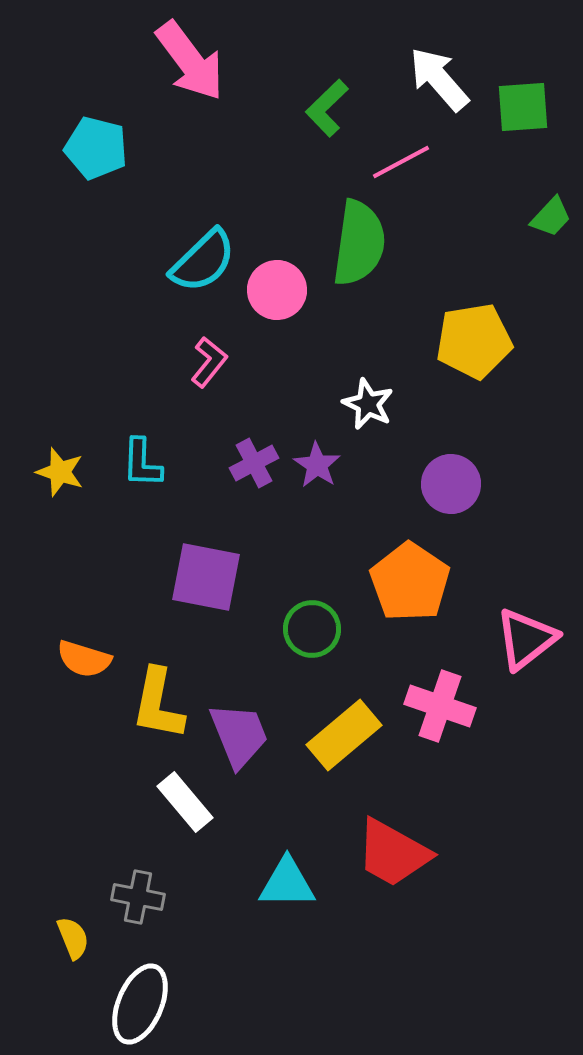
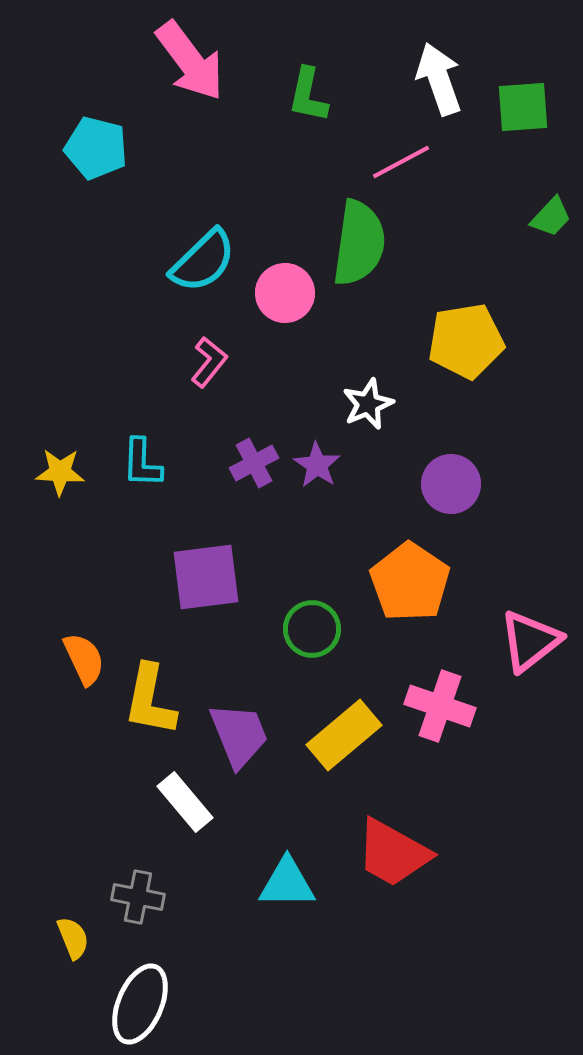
white arrow: rotated 22 degrees clockwise
green L-shape: moved 19 px left, 13 px up; rotated 34 degrees counterclockwise
pink circle: moved 8 px right, 3 px down
yellow pentagon: moved 8 px left
white star: rotated 24 degrees clockwise
yellow star: rotated 15 degrees counterclockwise
purple square: rotated 18 degrees counterclockwise
pink triangle: moved 4 px right, 2 px down
orange semicircle: rotated 132 degrees counterclockwise
yellow L-shape: moved 8 px left, 4 px up
